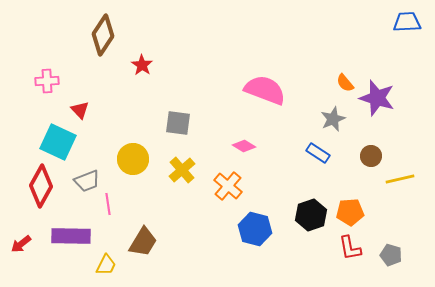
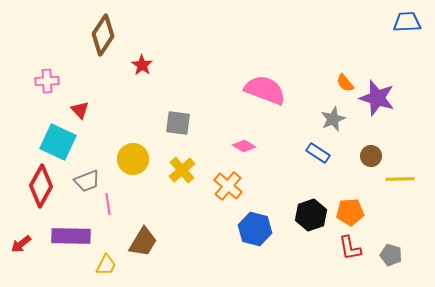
yellow line: rotated 12 degrees clockwise
